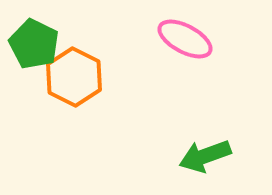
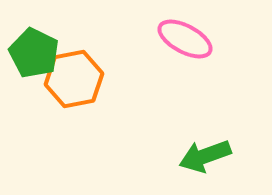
green pentagon: moved 9 px down
orange hexagon: moved 2 px down; rotated 22 degrees clockwise
